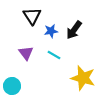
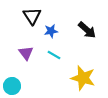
black arrow: moved 13 px right; rotated 84 degrees counterclockwise
